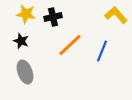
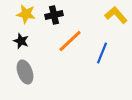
black cross: moved 1 px right, 2 px up
orange line: moved 4 px up
blue line: moved 2 px down
